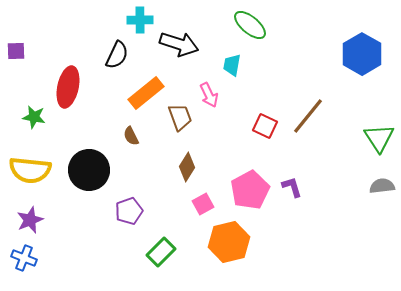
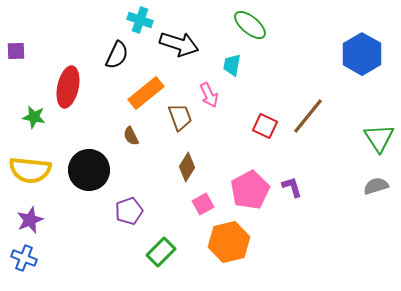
cyan cross: rotated 20 degrees clockwise
gray semicircle: moved 6 px left; rotated 10 degrees counterclockwise
